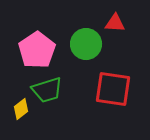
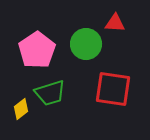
green trapezoid: moved 3 px right, 3 px down
